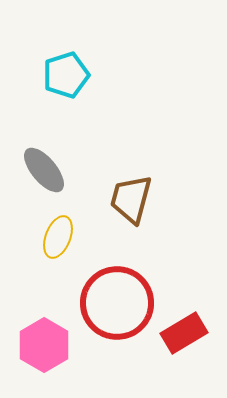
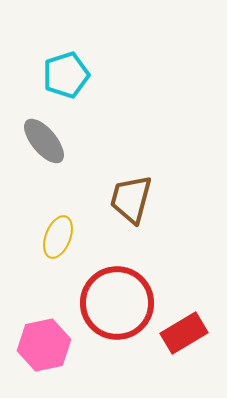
gray ellipse: moved 29 px up
pink hexagon: rotated 18 degrees clockwise
